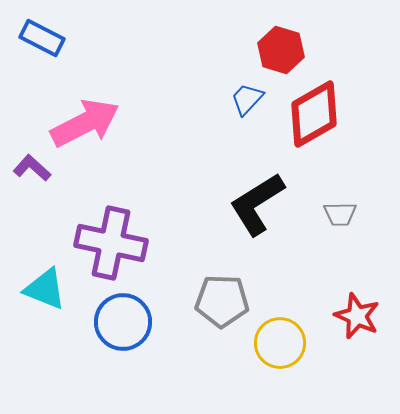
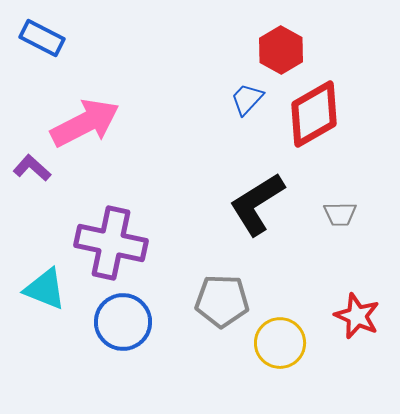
red hexagon: rotated 12 degrees clockwise
